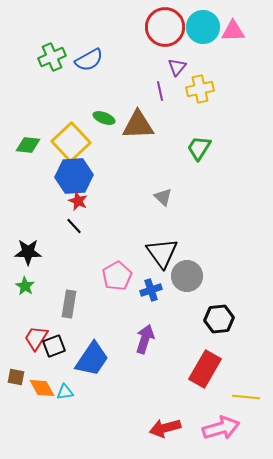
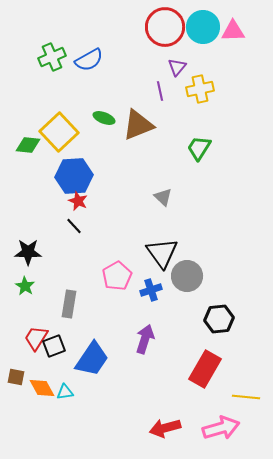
brown triangle: rotated 20 degrees counterclockwise
yellow square: moved 12 px left, 10 px up
